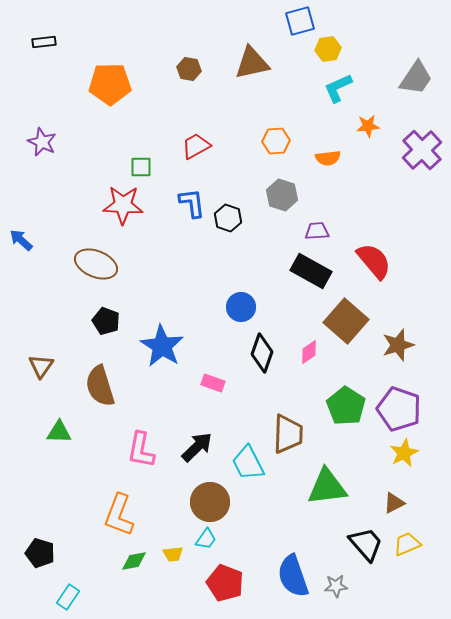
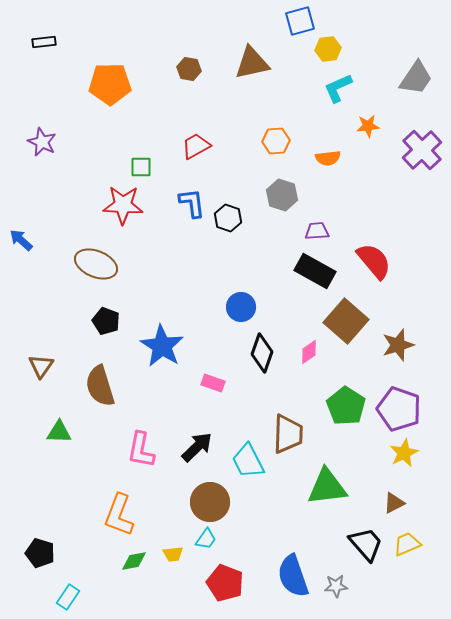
black rectangle at (311, 271): moved 4 px right
cyan trapezoid at (248, 463): moved 2 px up
